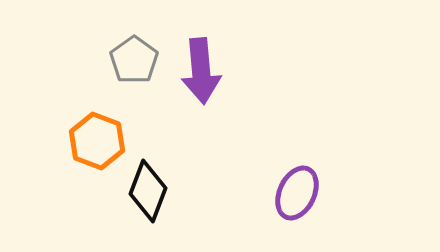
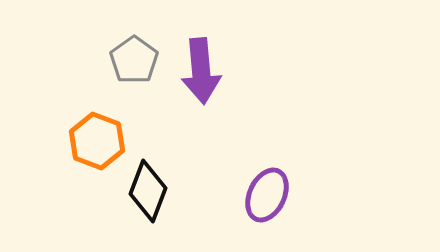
purple ellipse: moved 30 px left, 2 px down
